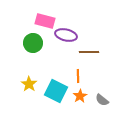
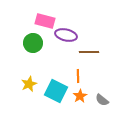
yellow star: rotated 14 degrees clockwise
